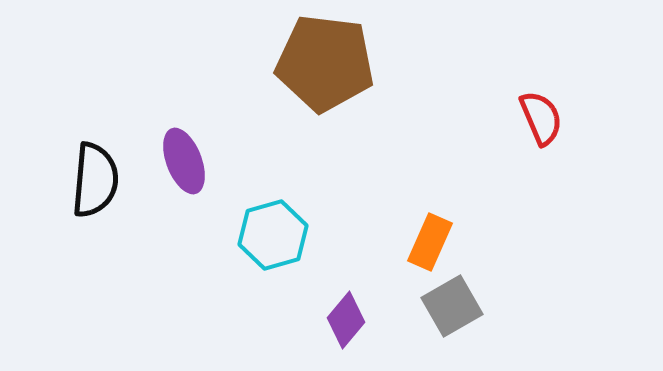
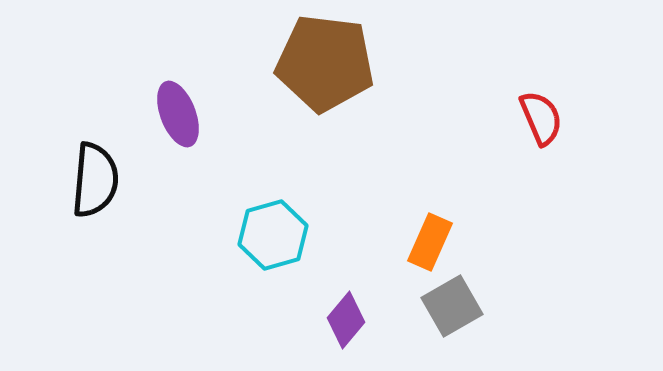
purple ellipse: moved 6 px left, 47 px up
